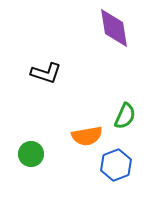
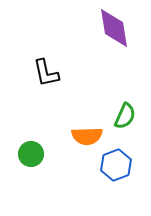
black L-shape: rotated 60 degrees clockwise
orange semicircle: rotated 8 degrees clockwise
